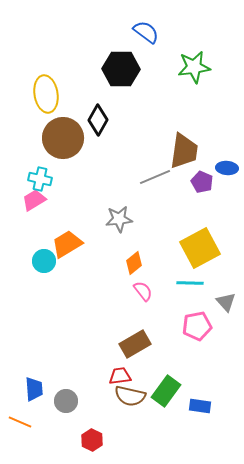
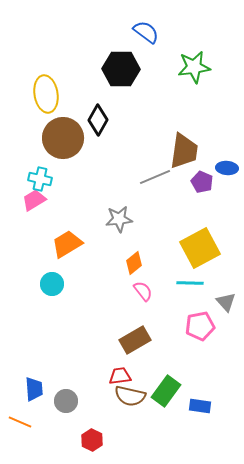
cyan circle: moved 8 px right, 23 px down
pink pentagon: moved 3 px right
brown rectangle: moved 4 px up
